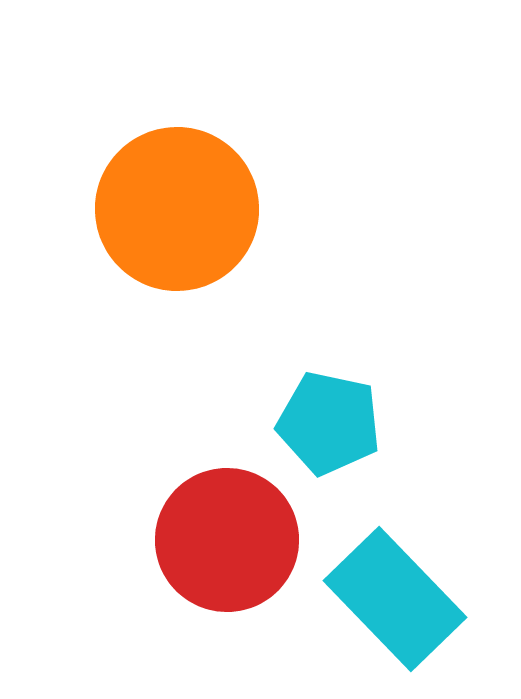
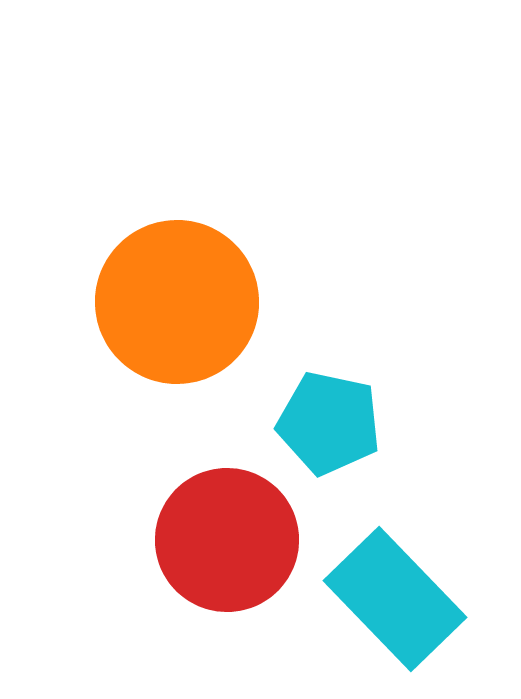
orange circle: moved 93 px down
